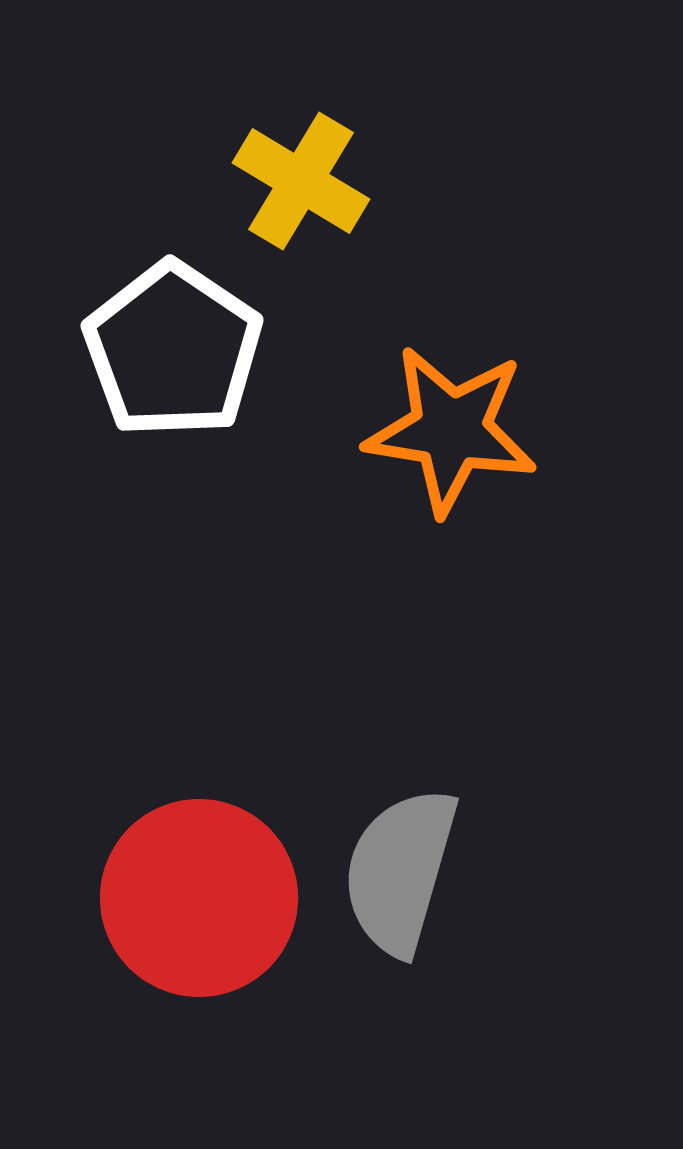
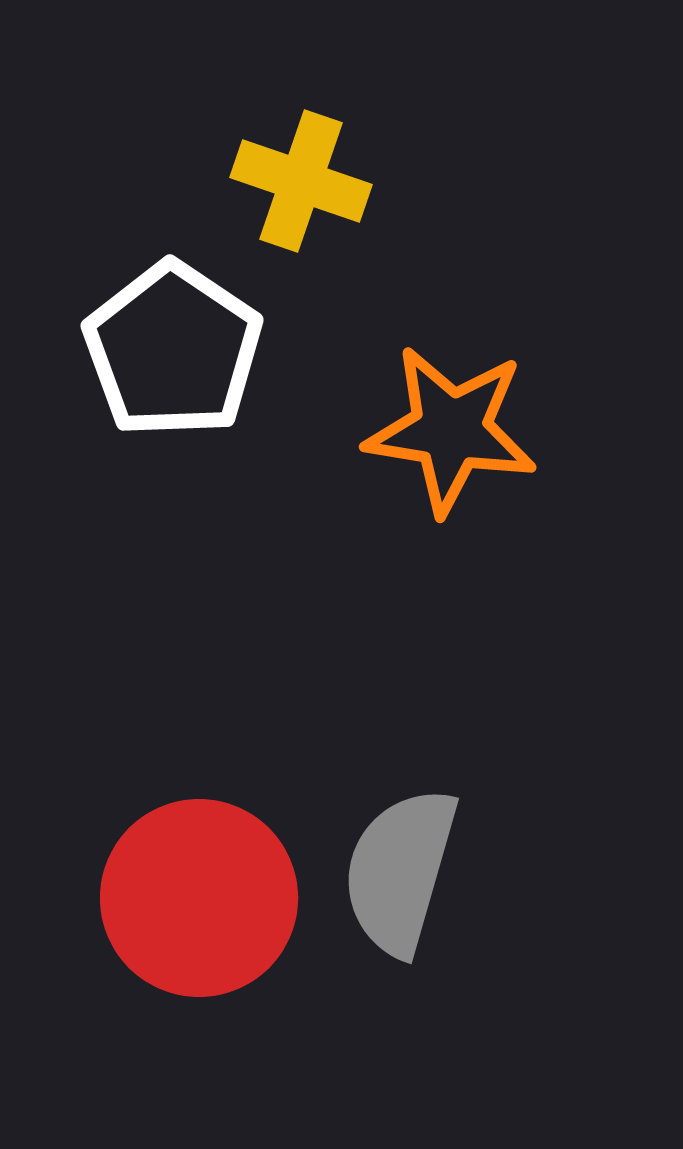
yellow cross: rotated 12 degrees counterclockwise
